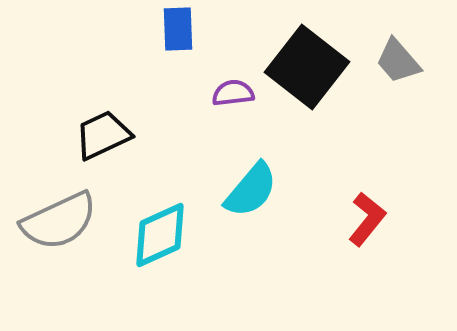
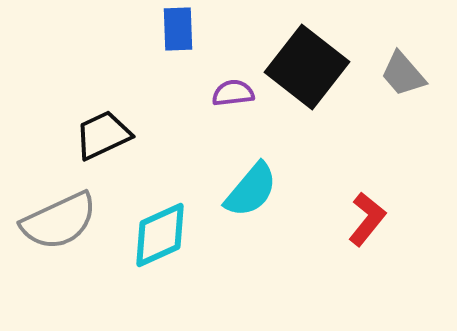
gray trapezoid: moved 5 px right, 13 px down
